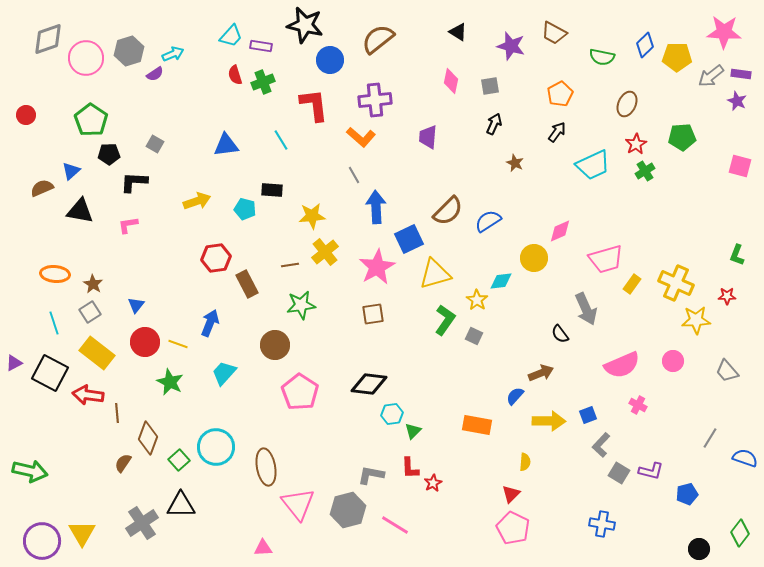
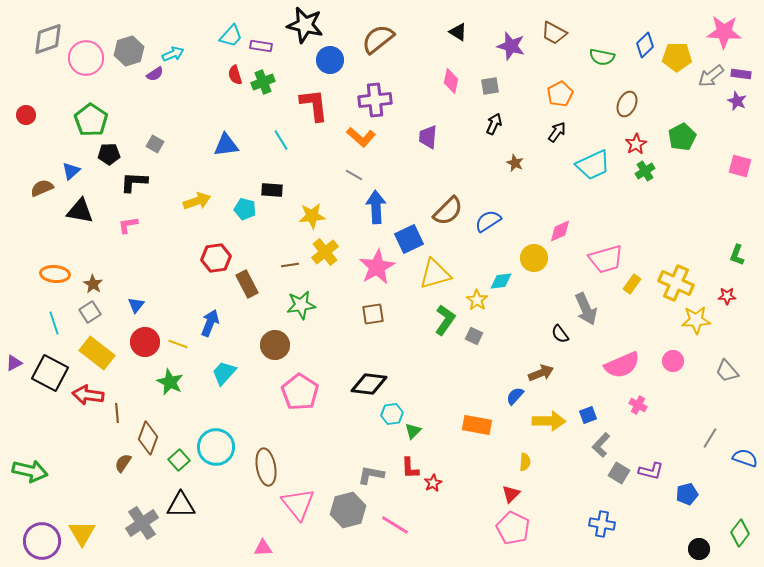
green pentagon at (682, 137): rotated 24 degrees counterclockwise
gray line at (354, 175): rotated 30 degrees counterclockwise
